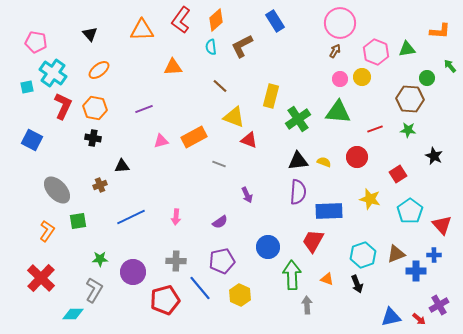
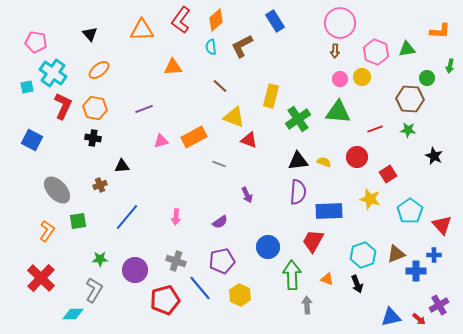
brown arrow at (335, 51): rotated 152 degrees clockwise
green arrow at (450, 66): rotated 128 degrees counterclockwise
red square at (398, 174): moved 10 px left
blue line at (131, 217): moved 4 px left; rotated 24 degrees counterclockwise
gray cross at (176, 261): rotated 18 degrees clockwise
purple circle at (133, 272): moved 2 px right, 2 px up
